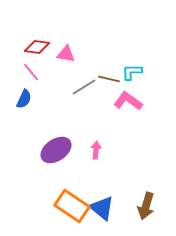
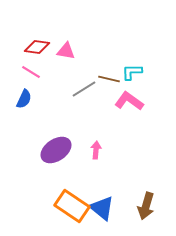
pink triangle: moved 3 px up
pink line: rotated 18 degrees counterclockwise
gray line: moved 2 px down
pink L-shape: moved 1 px right
